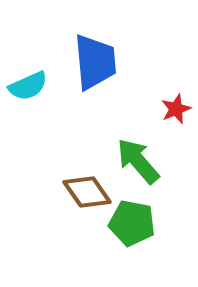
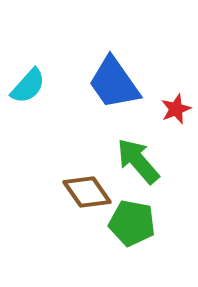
blue trapezoid: moved 19 px right, 21 px down; rotated 150 degrees clockwise
cyan semicircle: rotated 24 degrees counterclockwise
